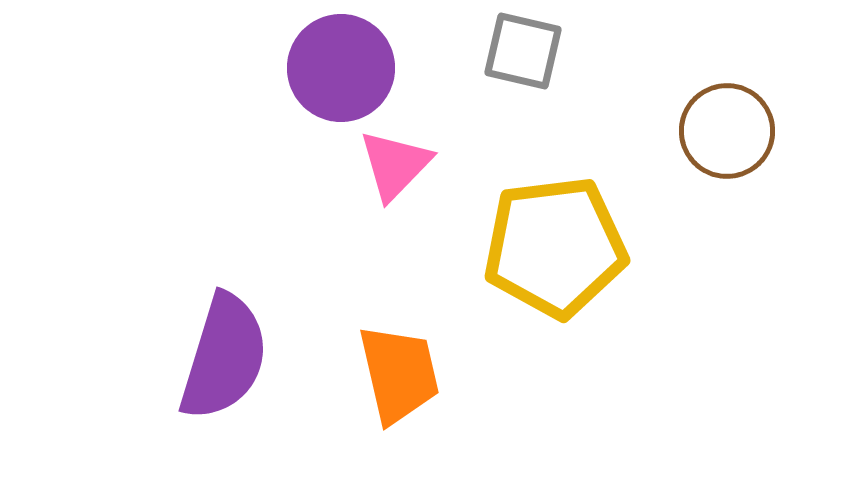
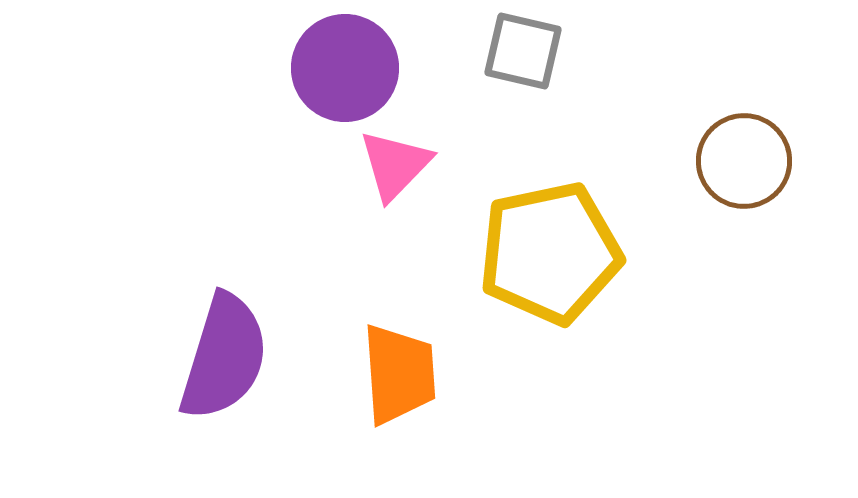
purple circle: moved 4 px right
brown circle: moved 17 px right, 30 px down
yellow pentagon: moved 5 px left, 6 px down; rotated 5 degrees counterclockwise
orange trapezoid: rotated 9 degrees clockwise
